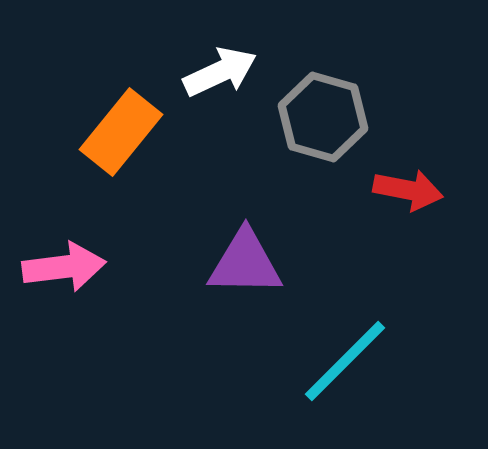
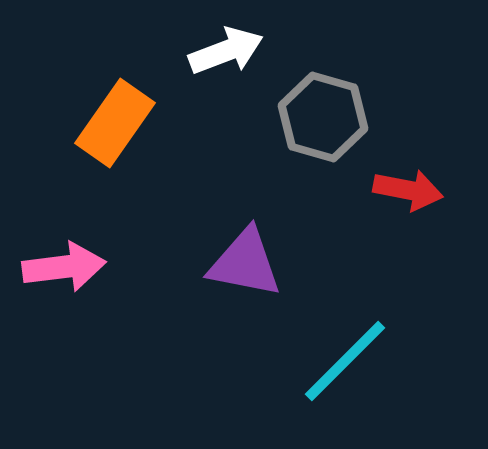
white arrow: moved 6 px right, 21 px up; rotated 4 degrees clockwise
orange rectangle: moved 6 px left, 9 px up; rotated 4 degrees counterclockwise
purple triangle: rotated 10 degrees clockwise
